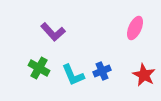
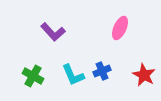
pink ellipse: moved 15 px left
green cross: moved 6 px left, 8 px down
